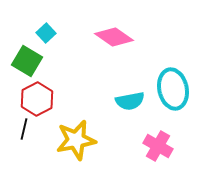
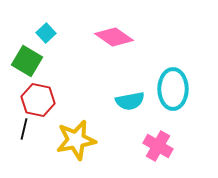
cyan ellipse: rotated 12 degrees clockwise
red hexagon: moved 1 px right, 1 px down; rotated 20 degrees counterclockwise
